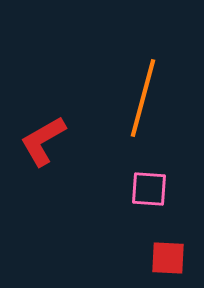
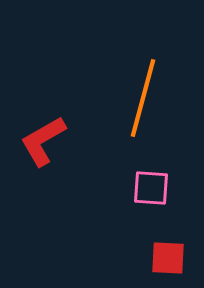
pink square: moved 2 px right, 1 px up
